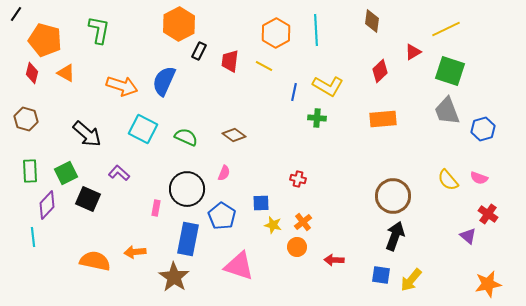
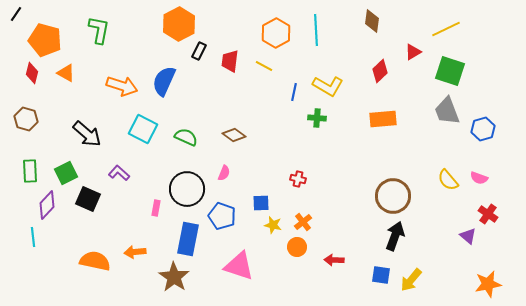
blue pentagon at (222, 216): rotated 12 degrees counterclockwise
